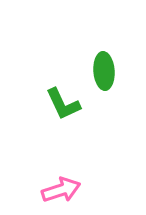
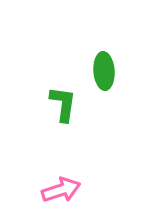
green L-shape: rotated 147 degrees counterclockwise
